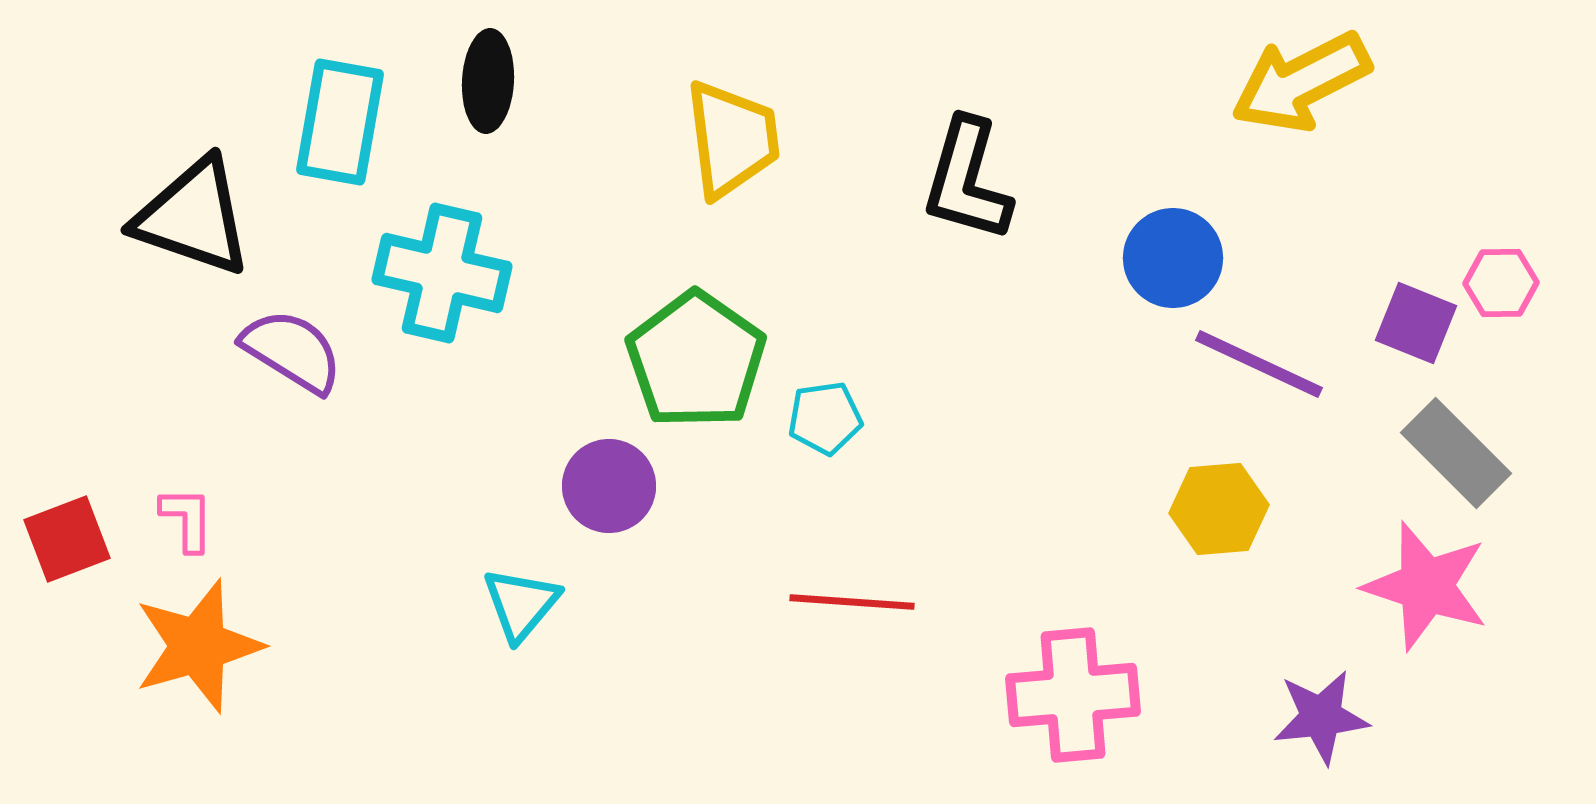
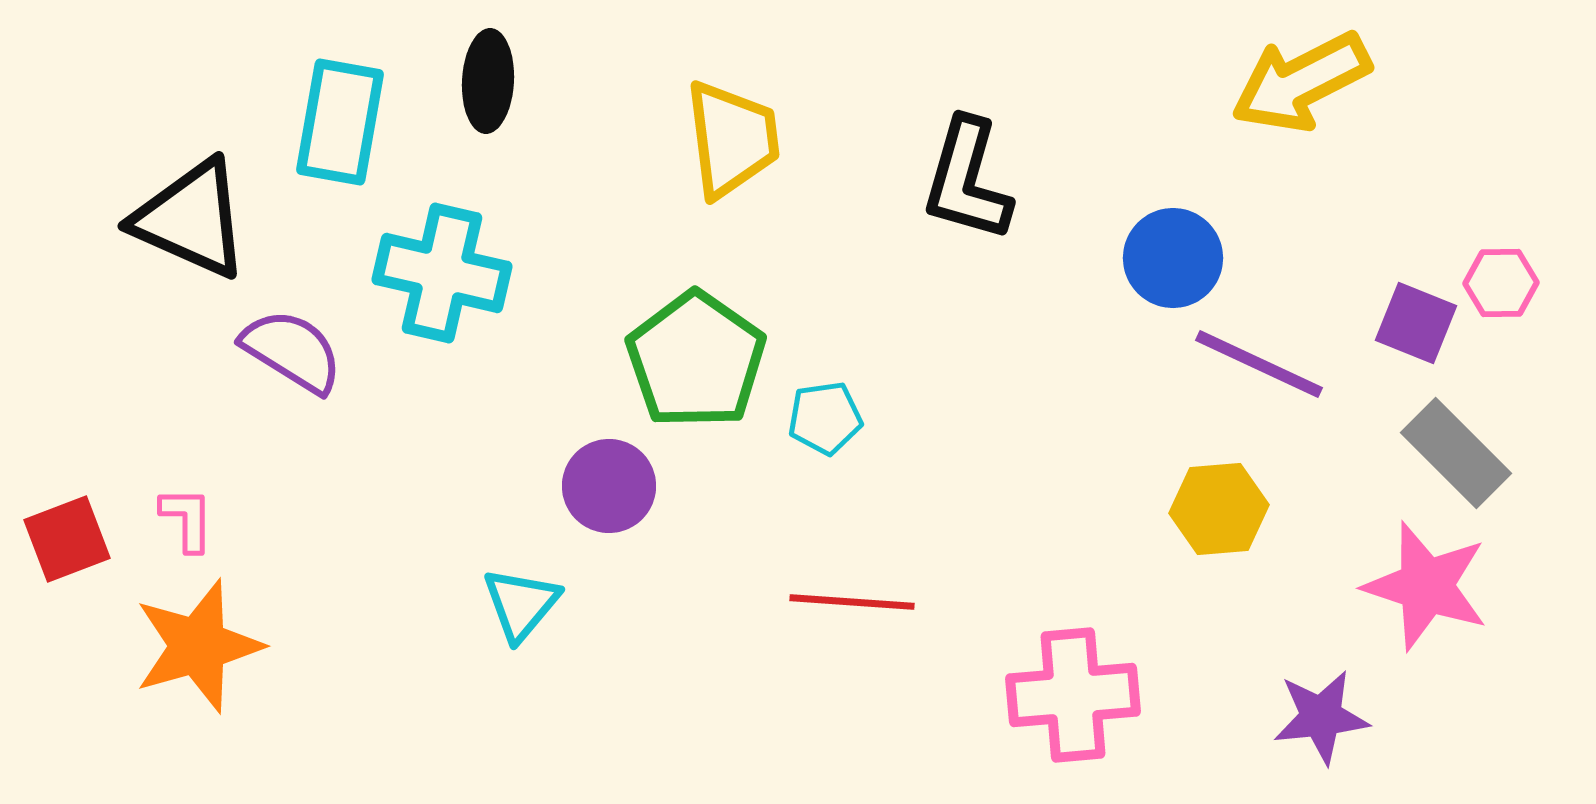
black triangle: moved 2 px left, 2 px down; rotated 5 degrees clockwise
